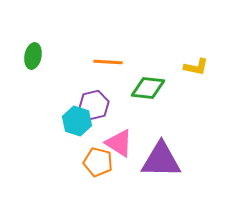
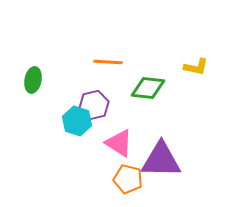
green ellipse: moved 24 px down
orange pentagon: moved 30 px right, 17 px down
